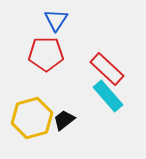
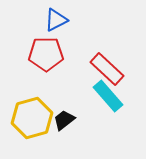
blue triangle: rotated 30 degrees clockwise
